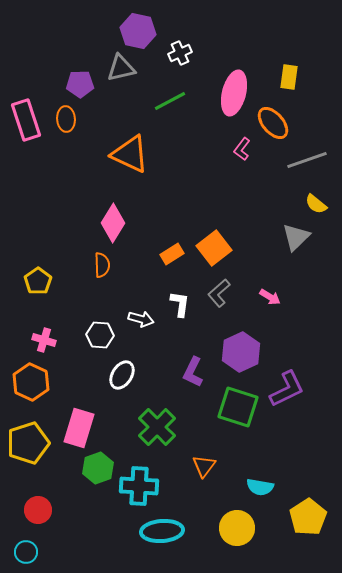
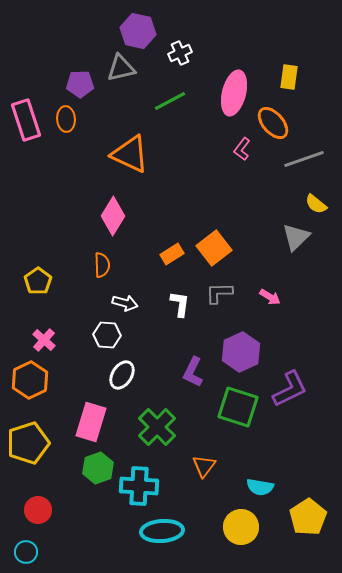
gray line at (307, 160): moved 3 px left, 1 px up
pink diamond at (113, 223): moved 7 px up
gray L-shape at (219, 293): rotated 40 degrees clockwise
white arrow at (141, 319): moved 16 px left, 16 px up
white hexagon at (100, 335): moved 7 px right
pink cross at (44, 340): rotated 25 degrees clockwise
orange hexagon at (31, 382): moved 1 px left, 2 px up; rotated 9 degrees clockwise
purple L-shape at (287, 389): moved 3 px right
pink rectangle at (79, 428): moved 12 px right, 6 px up
yellow circle at (237, 528): moved 4 px right, 1 px up
